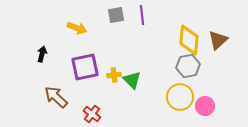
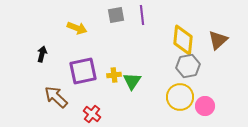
yellow diamond: moved 6 px left
purple square: moved 2 px left, 4 px down
green triangle: moved 1 px down; rotated 18 degrees clockwise
